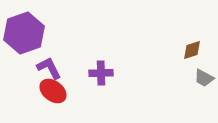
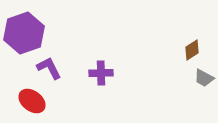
brown diamond: rotated 15 degrees counterclockwise
red ellipse: moved 21 px left, 10 px down
